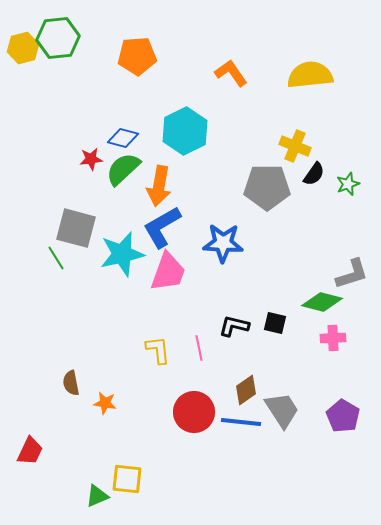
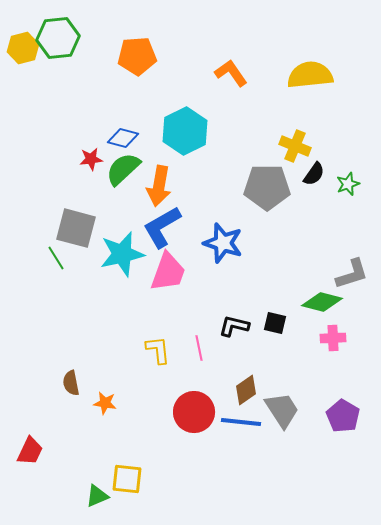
blue star: rotated 15 degrees clockwise
